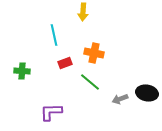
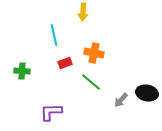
green line: moved 1 px right
gray arrow: moved 1 px right, 1 px down; rotated 28 degrees counterclockwise
